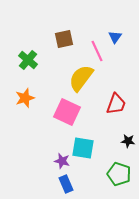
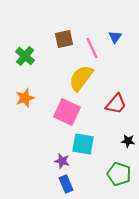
pink line: moved 5 px left, 3 px up
green cross: moved 3 px left, 4 px up
red trapezoid: rotated 20 degrees clockwise
cyan square: moved 4 px up
